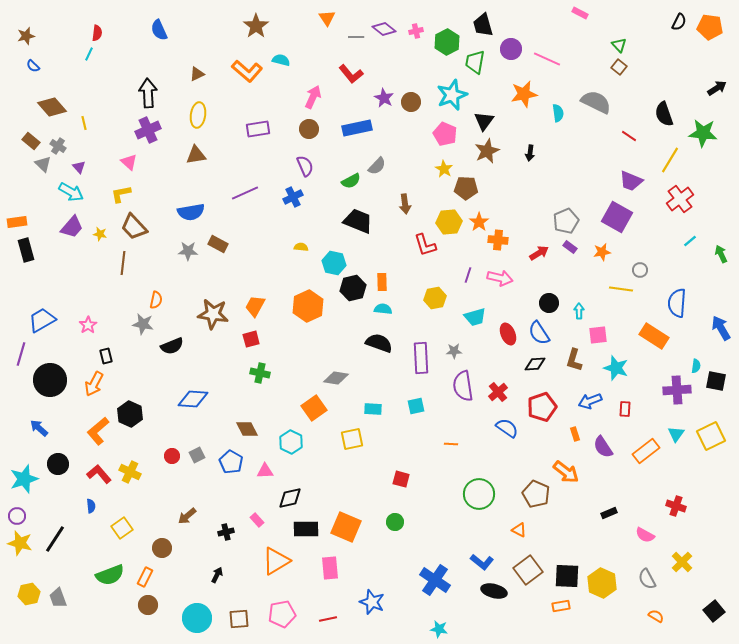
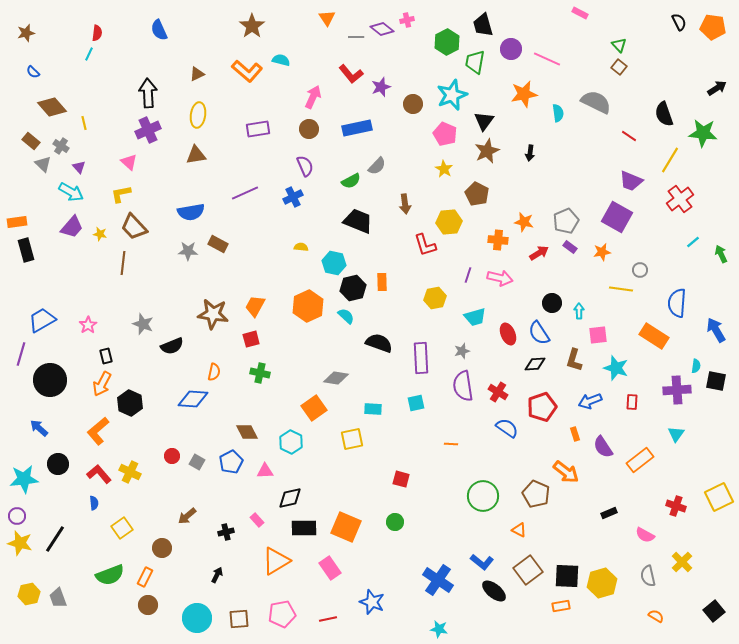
black semicircle at (679, 22): rotated 54 degrees counterclockwise
brown star at (256, 26): moved 4 px left
orange pentagon at (710, 27): moved 3 px right
purple diamond at (384, 29): moved 2 px left
pink cross at (416, 31): moved 9 px left, 11 px up
brown star at (26, 36): moved 3 px up
blue semicircle at (33, 66): moved 6 px down
purple star at (384, 98): moved 3 px left, 11 px up; rotated 24 degrees clockwise
brown circle at (411, 102): moved 2 px right, 2 px down
gray cross at (58, 146): moved 3 px right
brown pentagon at (466, 188): moved 11 px right, 6 px down; rotated 25 degrees clockwise
orange star at (479, 222): moved 45 px right; rotated 24 degrees counterclockwise
cyan line at (690, 241): moved 3 px right, 1 px down
orange semicircle at (156, 300): moved 58 px right, 72 px down
black circle at (549, 303): moved 3 px right
cyan semicircle at (383, 309): moved 37 px left, 7 px down; rotated 36 degrees clockwise
gray star at (143, 324): rotated 10 degrees clockwise
blue arrow at (721, 328): moved 5 px left, 2 px down
gray star at (454, 351): moved 8 px right; rotated 14 degrees counterclockwise
orange arrow at (94, 384): moved 8 px right
red cross at (498, 392): rotated 18 degrees counterclockwise
cyan square at (416, 406): moved 3 px up
red rectangle at (625, 409): moved 7 px right, 7 px up
black hexagon at (130, 414): moved 11 px up
brown diamond at (247, 429): moved 3 px down
yellow square at (711, 436): moved 8 px right, 61 px down
orange rectangle at (646, 451): moved 6 px left, 9 px down
gray square at (197, 455): moved 7 px down; rotated 35 degrees counterclockwise
blue pentagon at (231, 462): rotated 15 degrees clockwise
cyan star at (24, 479): rotated 12 degrees clockwise
green circle at (479, 494): moved 4 px right, 2 px down
blue semicircle at (91, 506): moved 3 px right, 3 px up
black rectangle at (306, 529): moved 2 px left, 1 px up
pink rectangle at (330, 568): rotated 30 degrees counterclockwise
gray semicircle at (647, 579): moved 1 px right, 3 px up; rotated 15 degrees clockwise
blue cross at (435, 580): moved 3 px right
yellow hexagon at (602, 583): rotated 20 degrees clockwise
black ellipse at (494, 591): rotated 25 degrees clockwise
